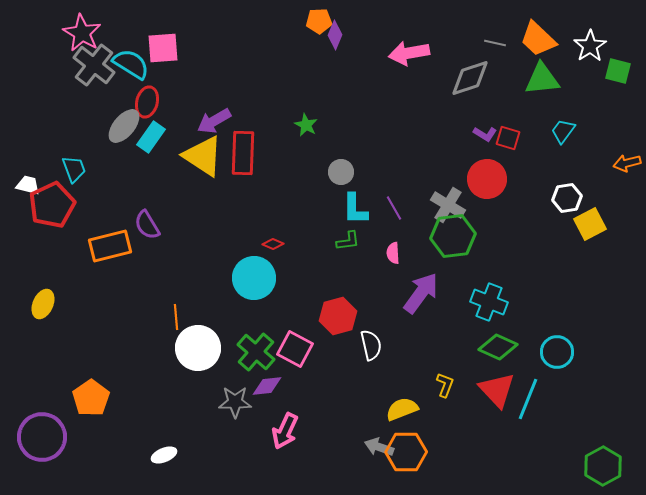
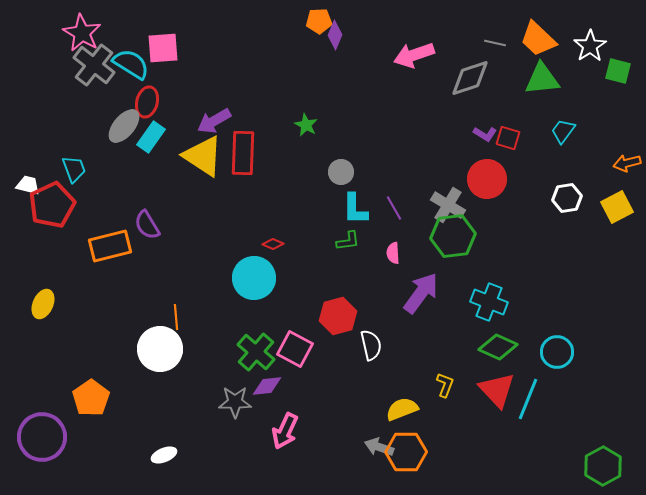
pink arrow at (409, 53): moved 5 px right, 2 px down; rotated 9 degrees counterclockwise
yellow square at (590, 224): moved 27 px right, 17 px up
white circle at (198, 348): moved 38 px left, 1 px down
